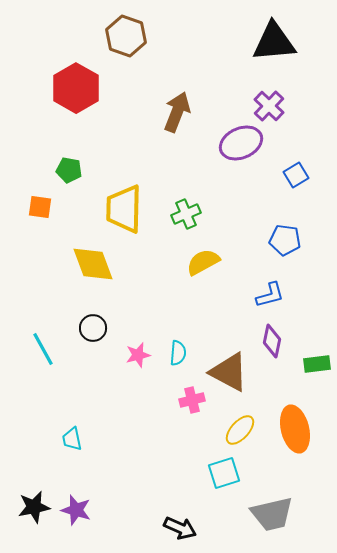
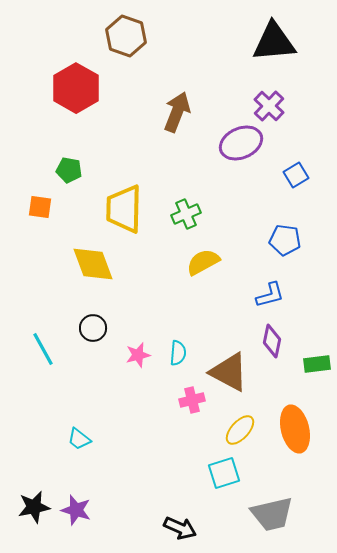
cyan trapezoid: moved 7 px right; rotated 40 degrees counterclockwise
